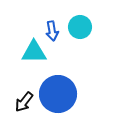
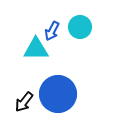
blue arrow: rotated 36 degrees clockwise
cyan triangle: moved 2 px right, 3 px up
